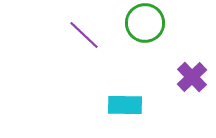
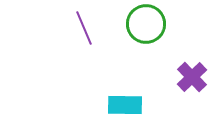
green circle: moved 1 px right, 1 px down
purple line: moved 7 px up; rotated 24 degrees clockwise
